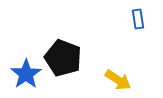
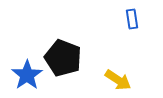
blue rectangle: moved 6 px left
blue star: moved 1 px right, 1 px down
